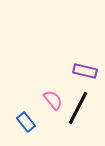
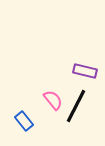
black line: moved 2 px left, 2 px up
blue rectangle: moved 2 px left, 1 px up
